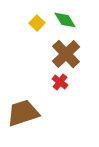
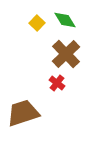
red cross: moved 3 px left, 1 px down
